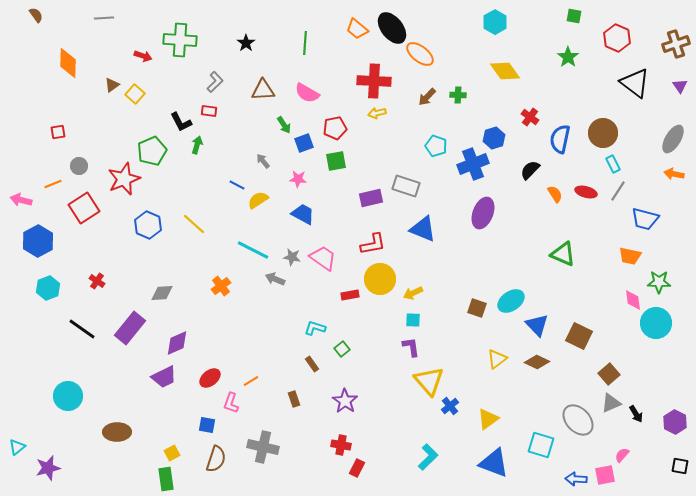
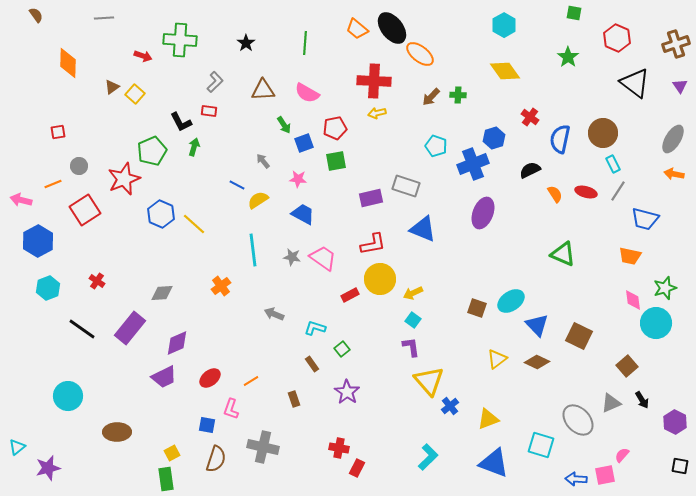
green square at (574, 16): moved 3 px up
cyan hexagon at (495, 22): moved 9 px right, 3 px down
brown triangle at (112, 85): moved 2 px down
brown arrow at (427, 97): moved 4 px right
green arrow at (197, 145): moved 3 px left, 2 px down
black semicircle at (530, 170): rotated 20 degrees clockwise
red square at (84, 208): moved 1 px right, 2 px down
blue hexagon at (148, 225): moved 13 px right, 11 px up
cyan line at (253, 250): rotated 56 degrees clockwise
gray arrow at (275, 279): moved 1 px left, 35 px down
green star at (659, 282): moved 6 px right, 6 px down; rotated 20 degrees counterclockwise
red rectangle at (350, 295): rotated 18 degrees counterclockwise
cyan square at (413, 320): rotated 35 degrees clockwise
brown square at (609, 374): moved 18 px right, 8 px up
purple star at (345, 401): moved 2 px right, 9 px up
pink L-shape at (231, 403): moved 6 px down
black arrow at (636, 414): moved 6 px right, 14 px up
yellow triangle at (488, 419): rotated 15 degrees clockwise
red cross at (341, 445): moved 2 px left, 3 px down
